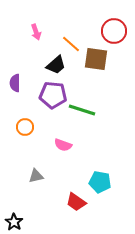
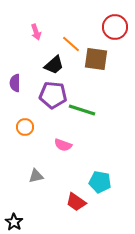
red circle: moved 1 px right, 4 px up
black trapezoid: moved 2 px left
